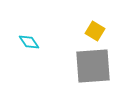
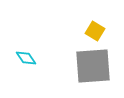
cyan diamond: moved 3 px left, 16 px down
